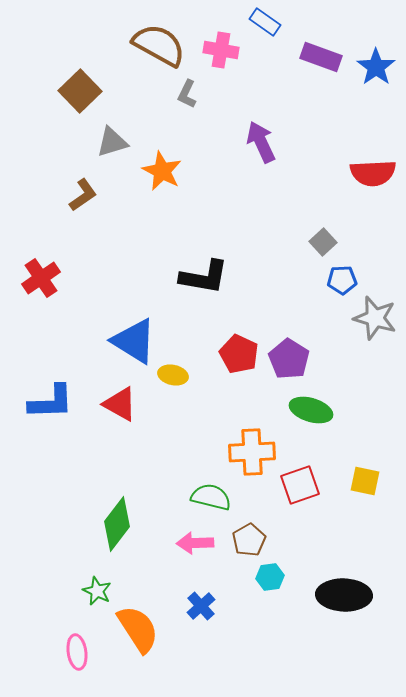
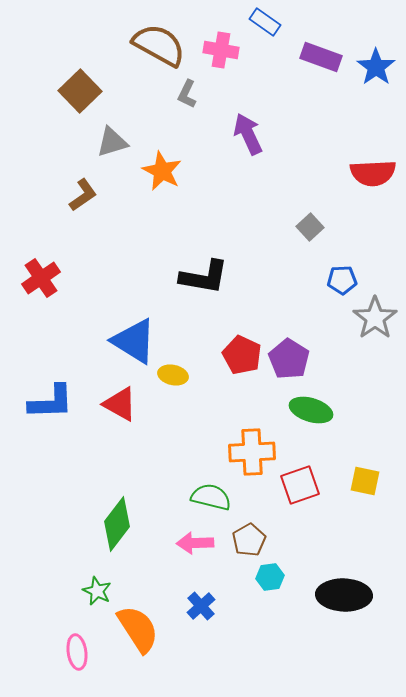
purple arrow: moved 13 px left, 8 px up
gray square: moved 13 px left, 15 px up
gray star: rotated 21 degrees clockwise
red pentagon: moved 3 px right, 1 px down
